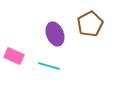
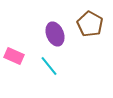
brown pentagon: rotated 15 degrees counterclockwise
cyan line: rotated 35 degrees clockwise
